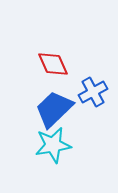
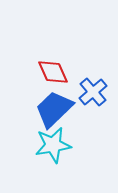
red diamond: moved 8 px down
blue cross: rotated 12 degrees counterclockwise
